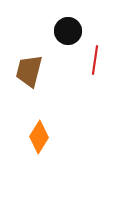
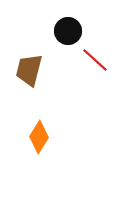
red line: rotated 56 degrees counterclockwise
brown trapezoid: moved 1 px up
